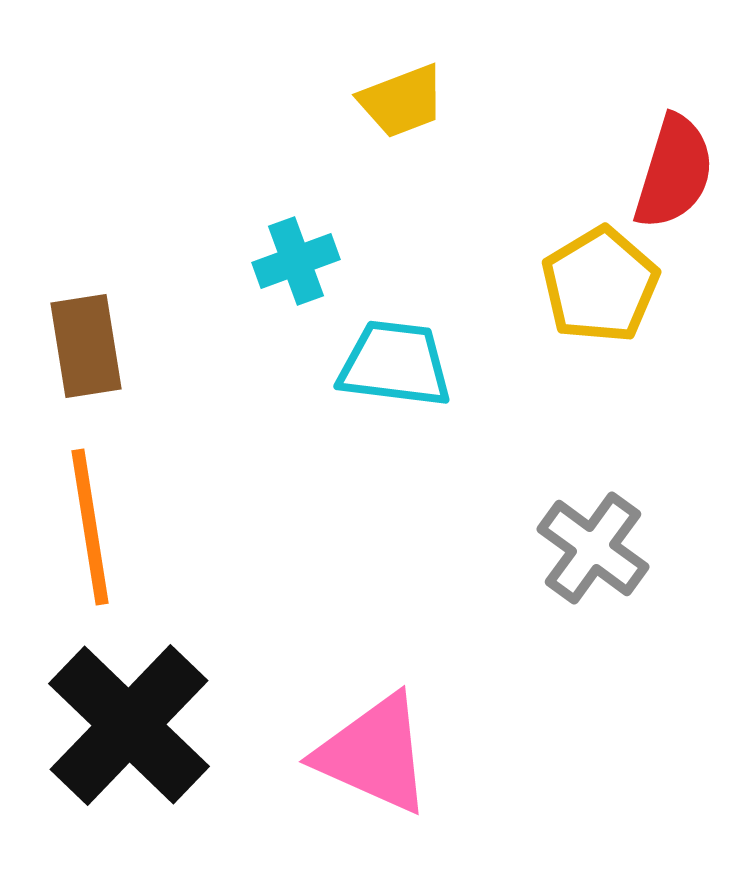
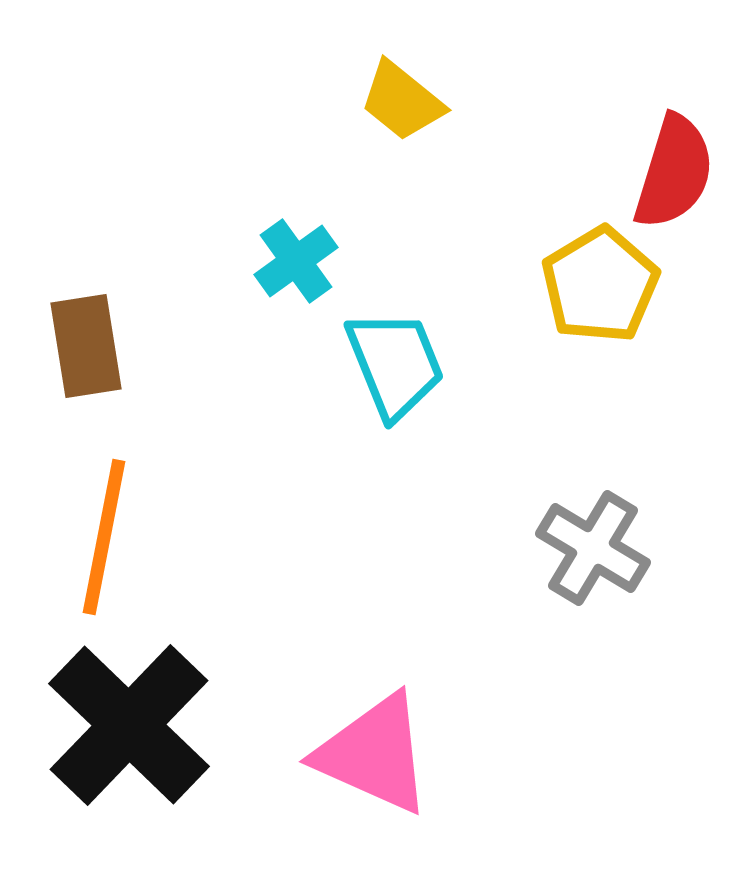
yellow trapezoid: rotated 60 degrees clockwise
cyan cross: rotated 16 degrees counterclockwise
cyan trapezoid: rotated 61 degrees clockwise
orange line: moved 14 px right, 10 px down; rotated 20 degrees clockwise
gray cross: rotated 5 degrees counterclockwise
